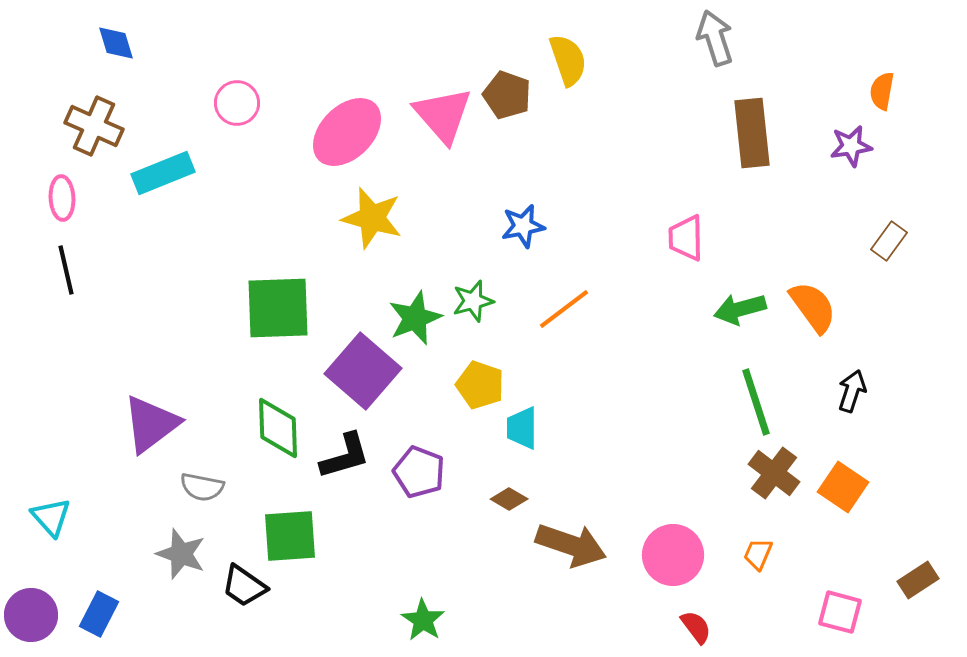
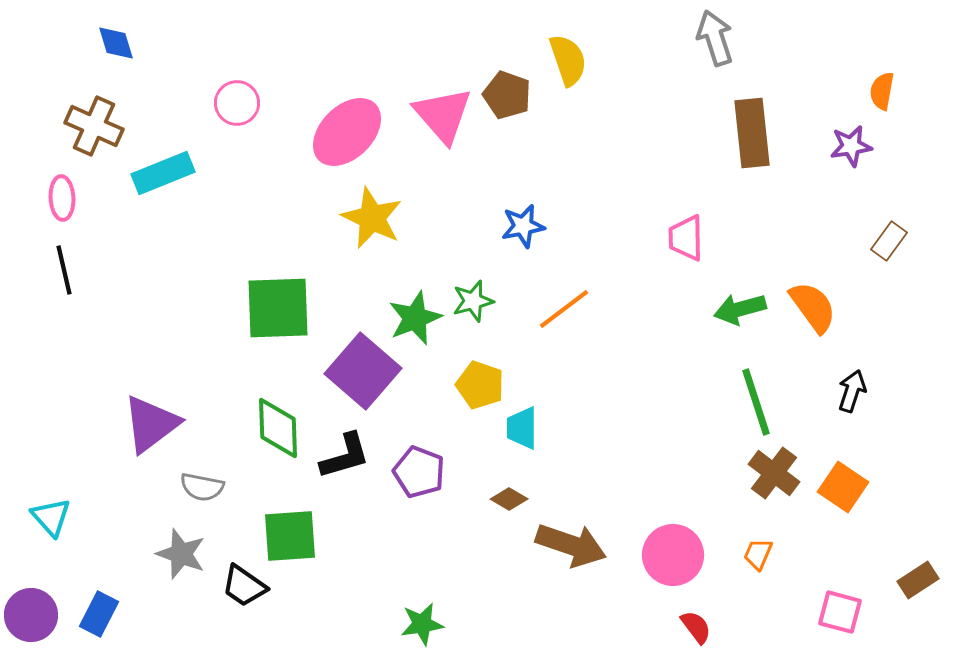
yellow star at (372, 218): rotated 10 degrees clockwise
black line at (66, 270): moved 2 px left
green star at (423, 620): moved 1 px left, 4 px down; rotated 30 degrees clockwise
